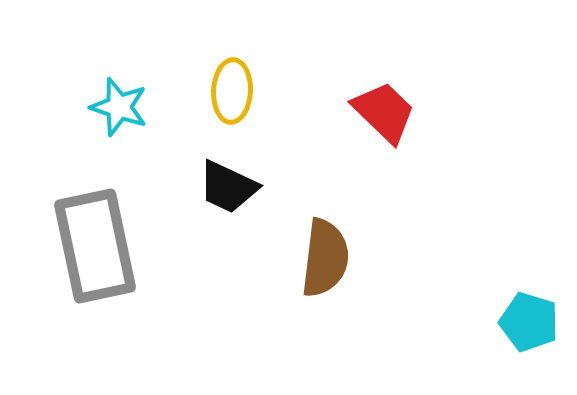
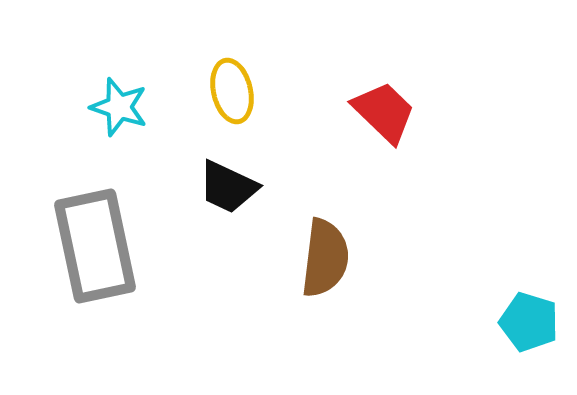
yellow ellipse: rotated 16 degrees counterclockwise
